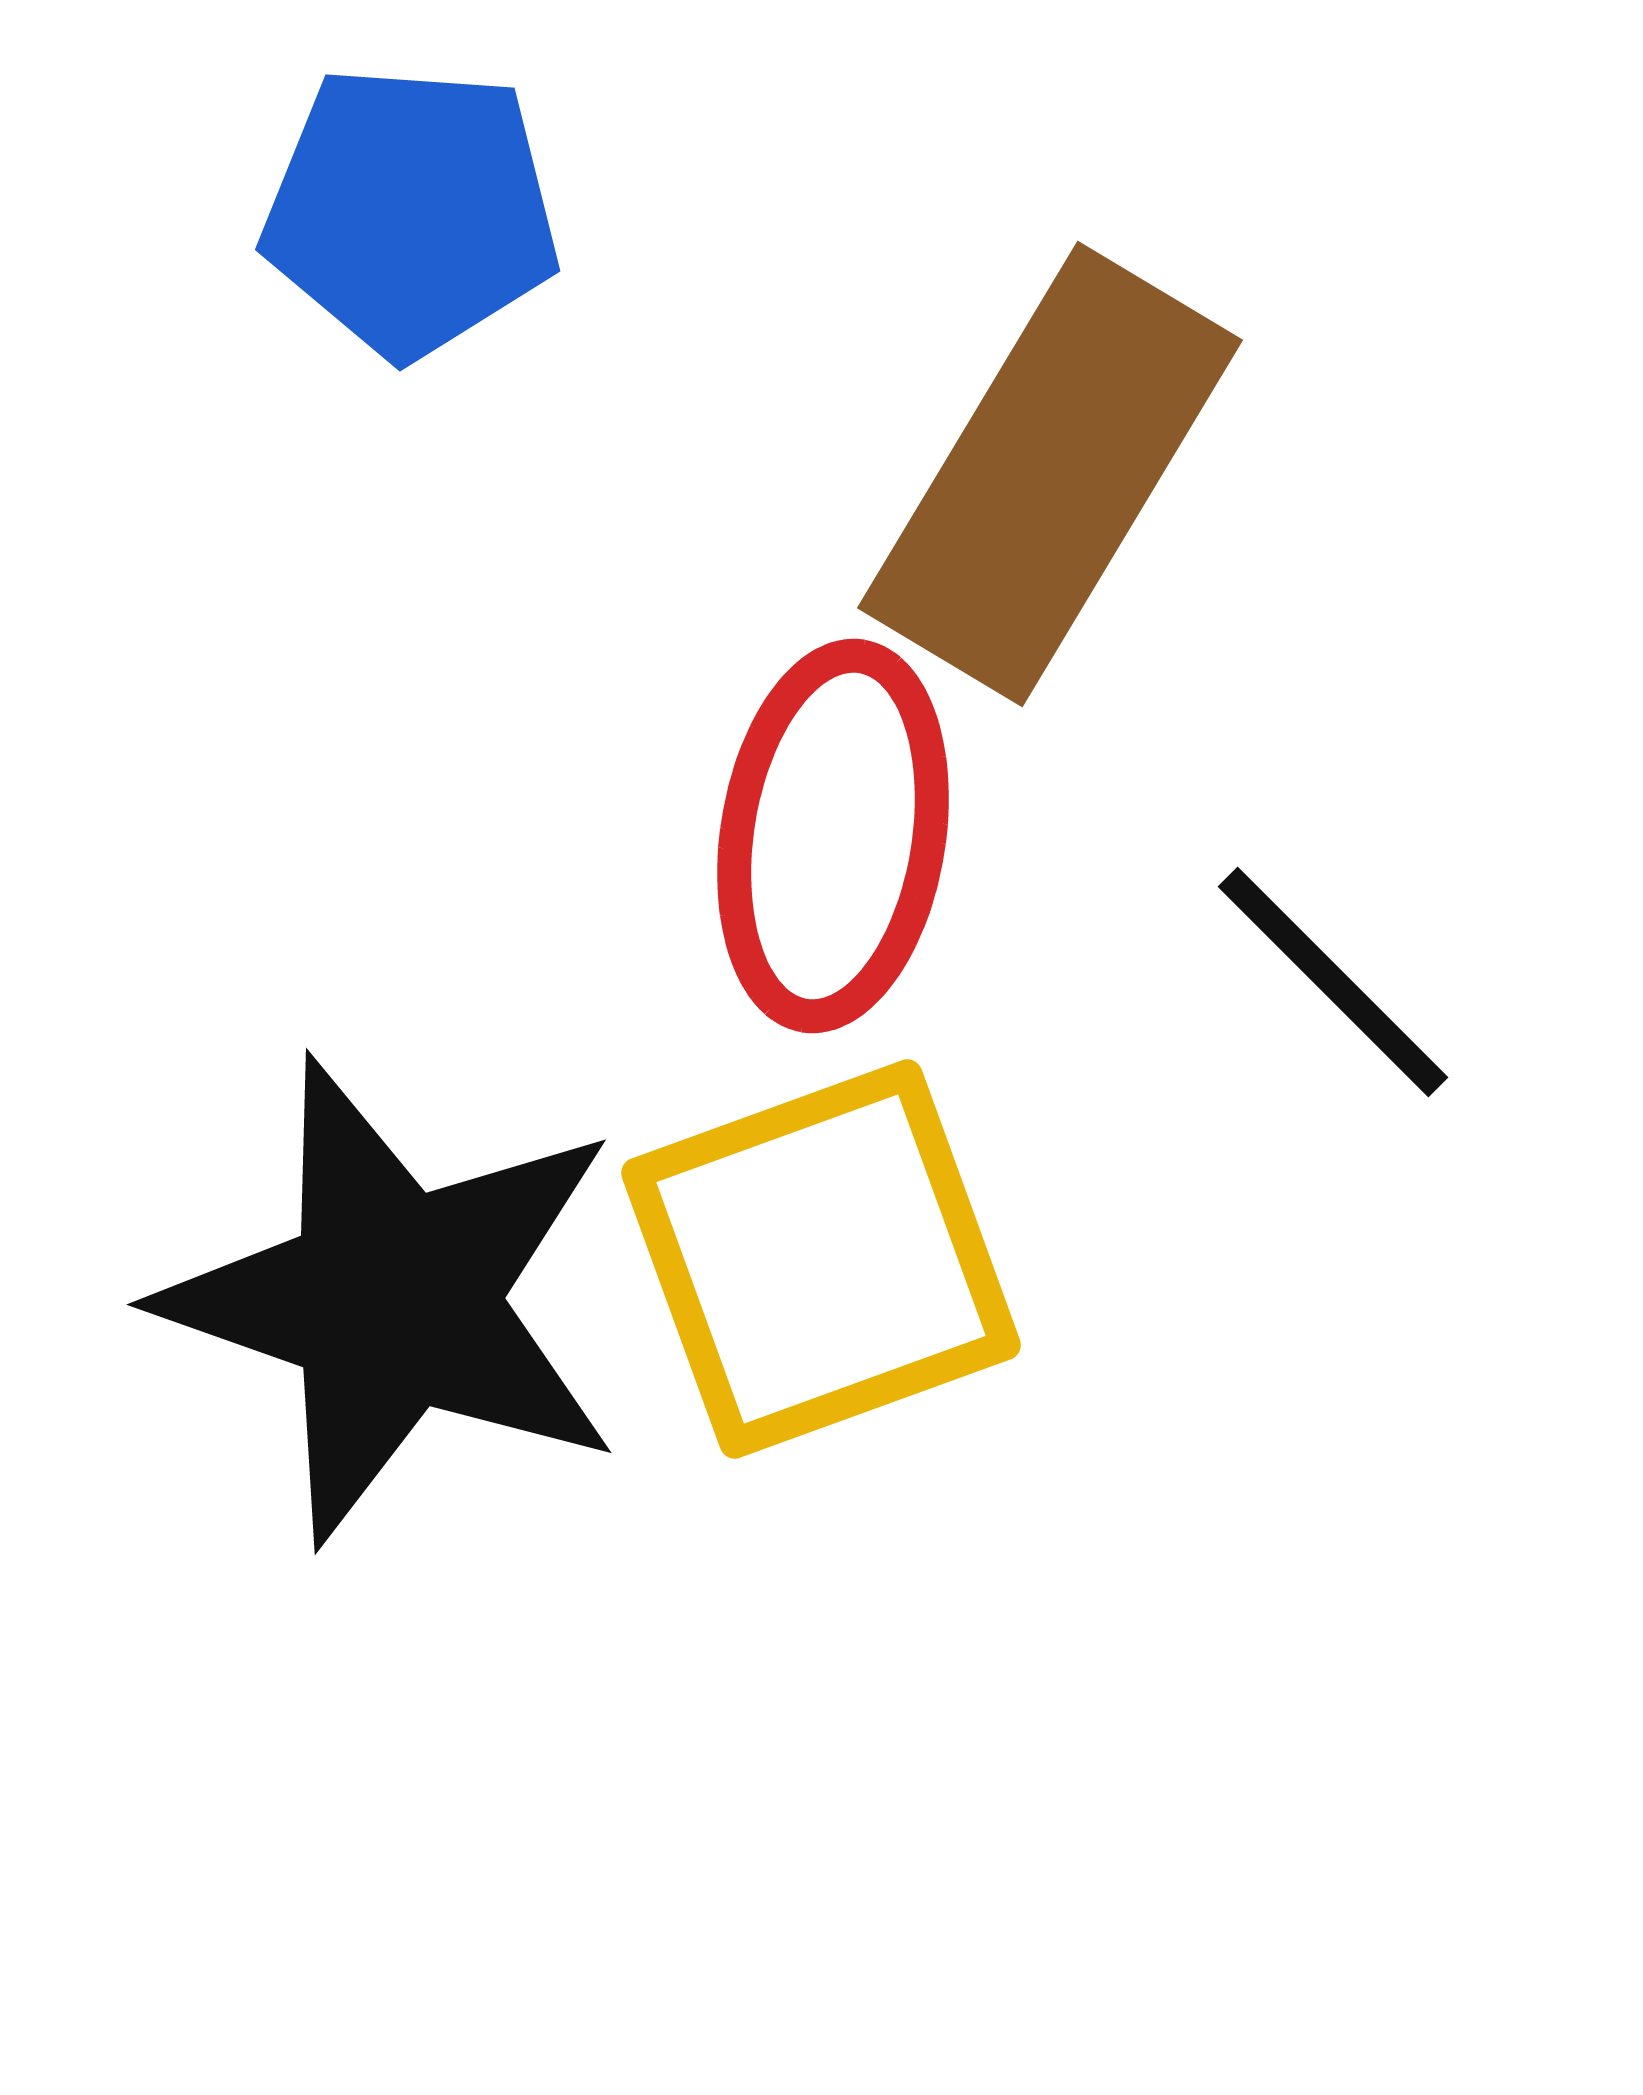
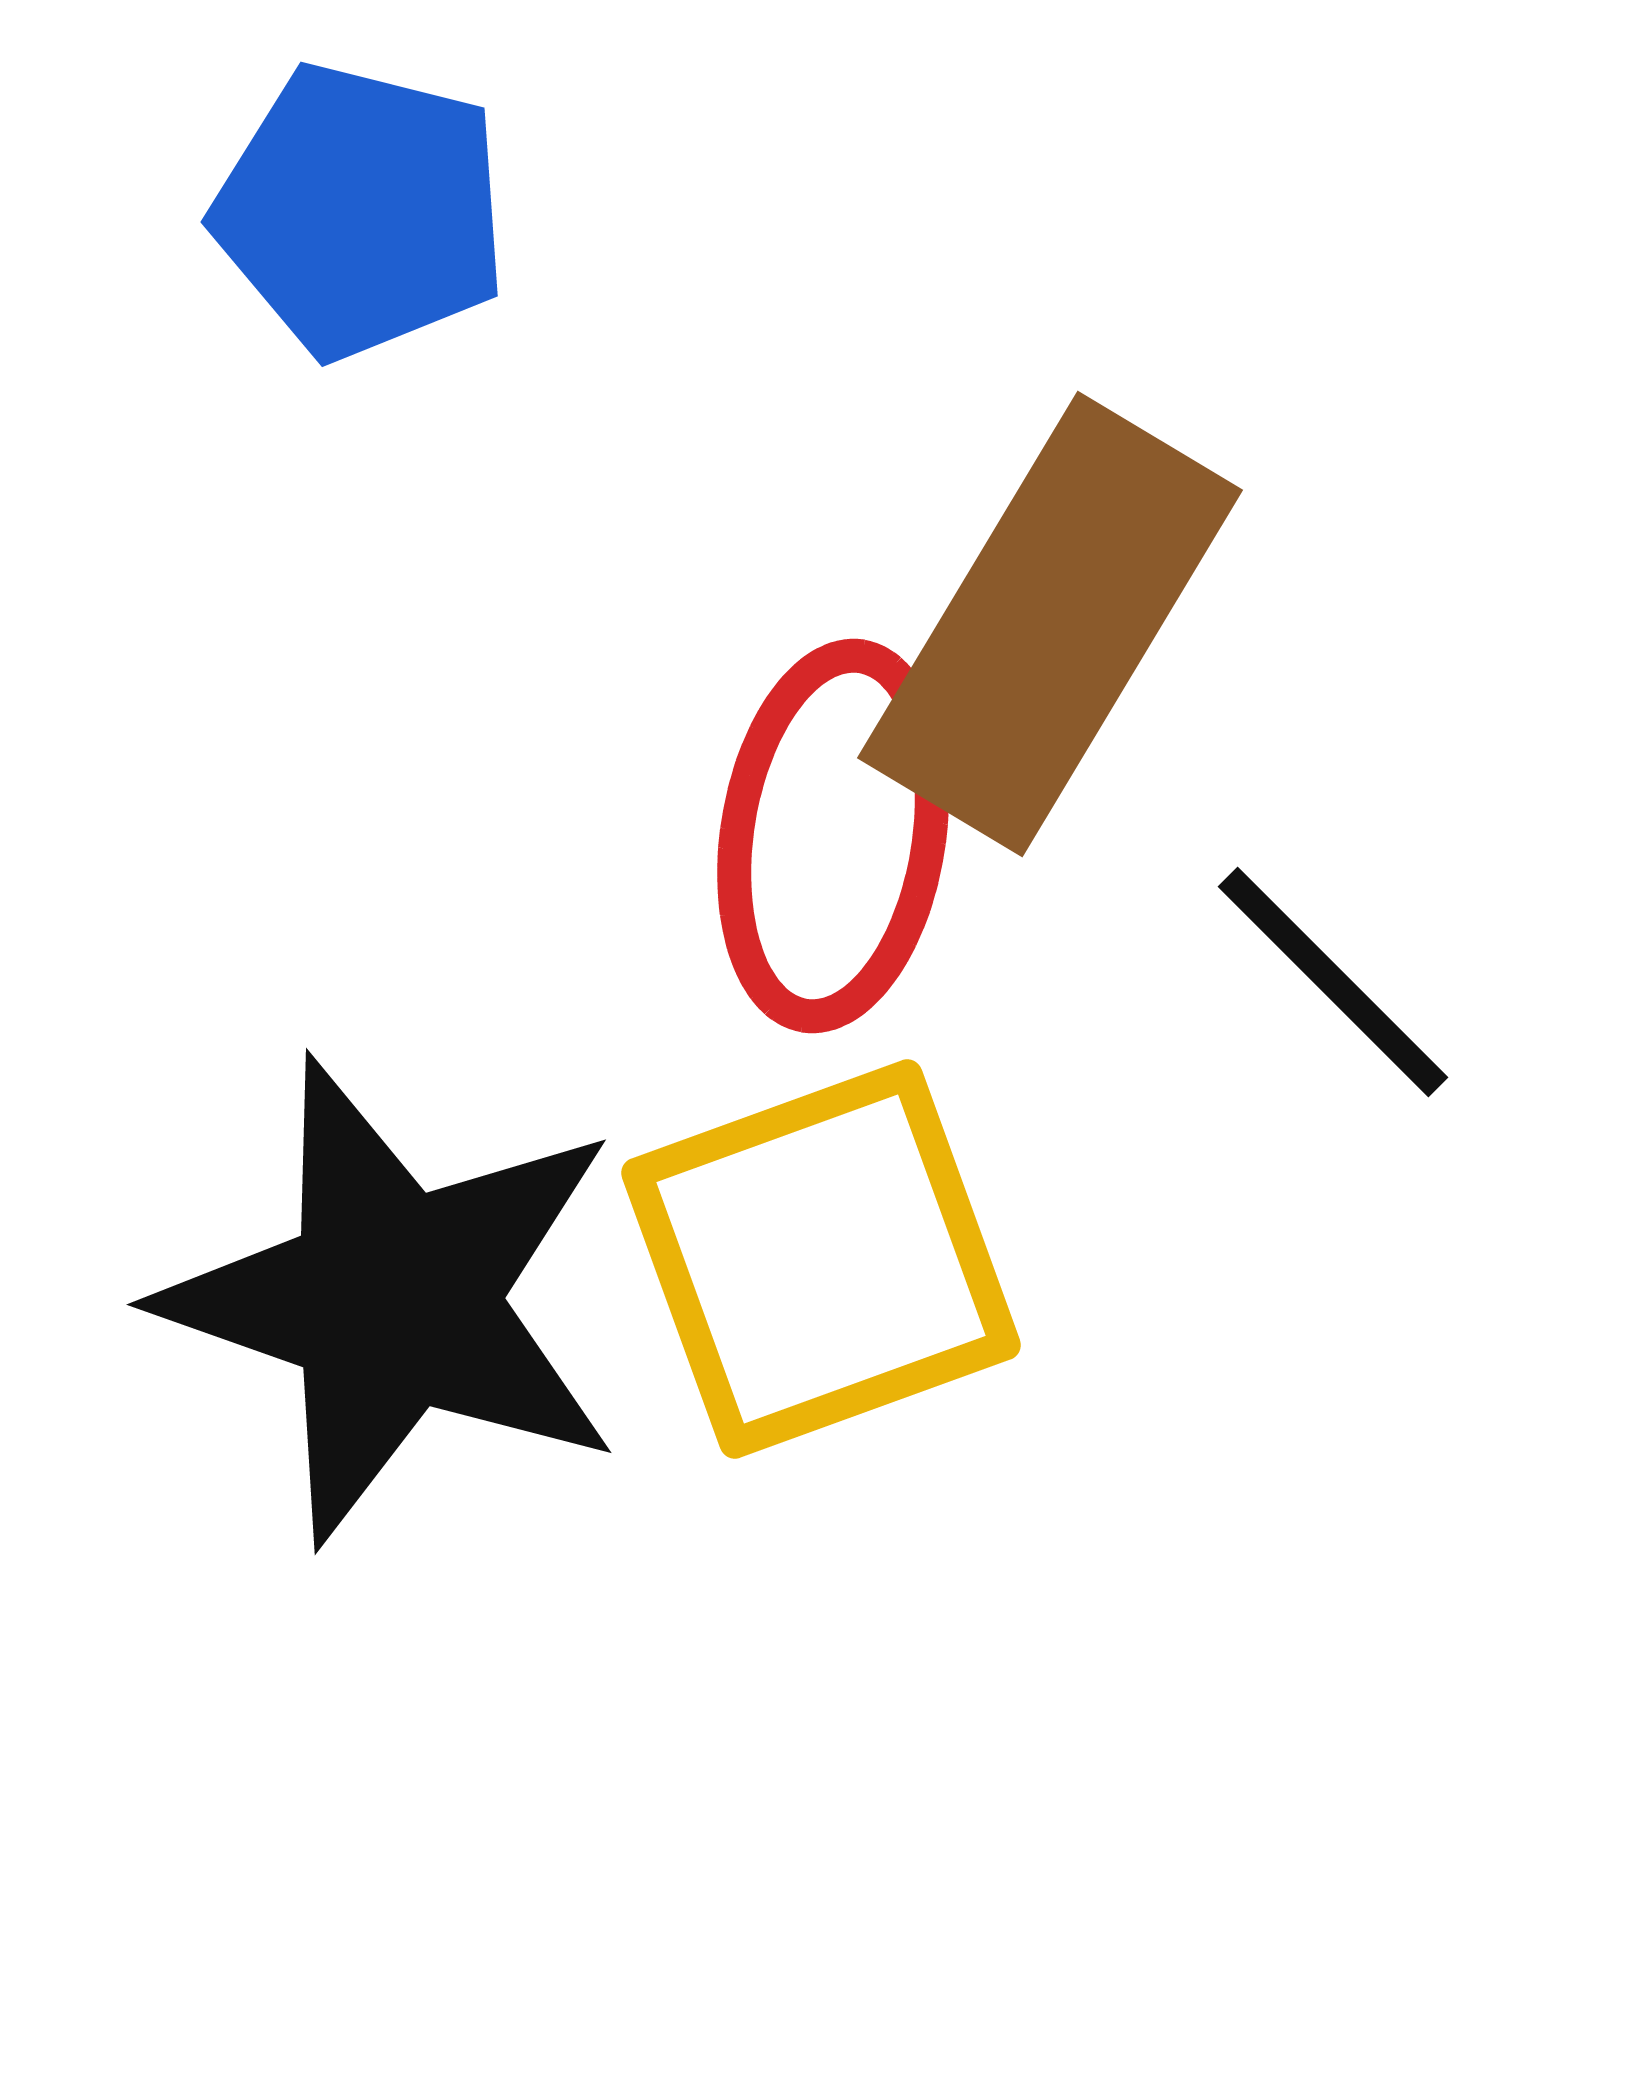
blue pentagon: moved 50 px left; rotated 10 degrees clockwise
brown rectangle: moved 150 px down
